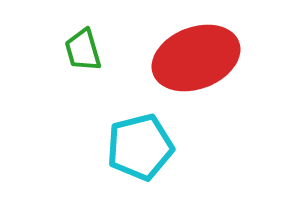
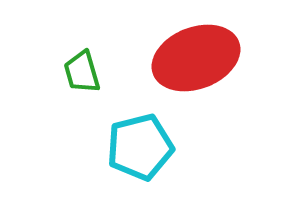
green trapezoid: moved 1 px left, 22 px down
